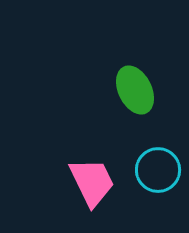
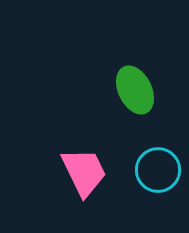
pink trapezoid: moved 8 px left, 10 px up
